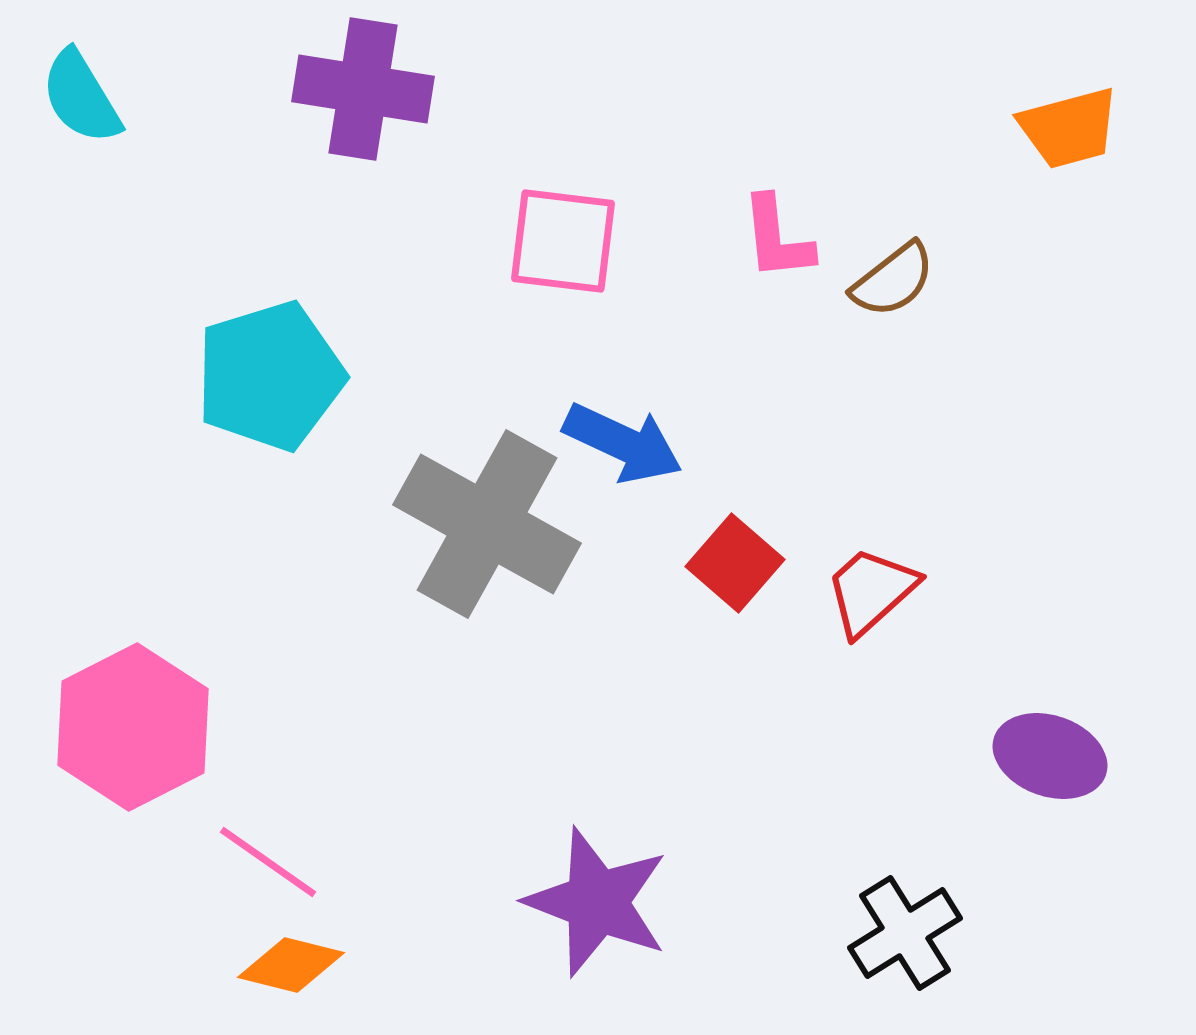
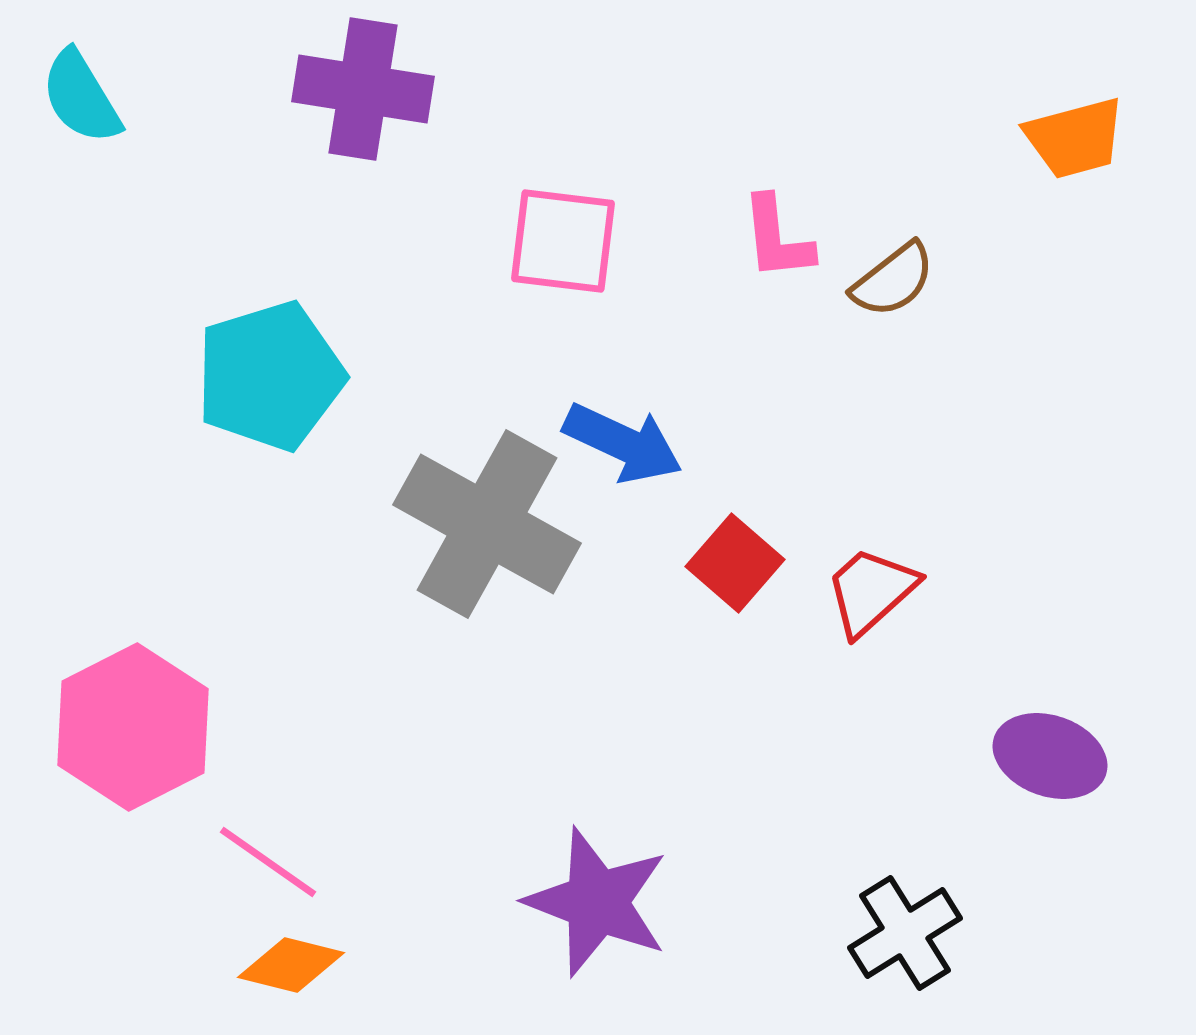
orange trapezoid: moved 6 px right, 10 px down
